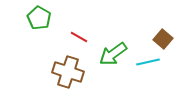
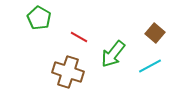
brown square: moved 8 px left, 6 px up
green arrow: rotated 16 degrees counterclockwise
cyan line: moved 2 px right, 4 px down; rotated 15 degrees counterclockwise
